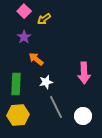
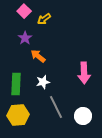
purple star: moved 1 px right, 1 px down
orange arrow: moved 2 px right, 3 px up
white star: moved 3 px left
